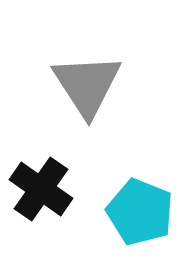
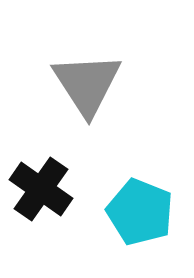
gray triangle: moved 1 px up
